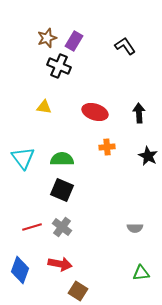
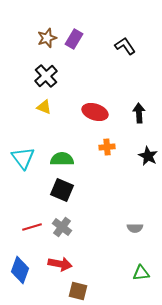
purple rectangle: moved 2 px up
black cross: moved 13 px left, 10 px down; rotated 25 degrees clockwise
yellow triangle: rotated 14 degrees clockwise
brown square: rotated 18 degrees counterclockwise
